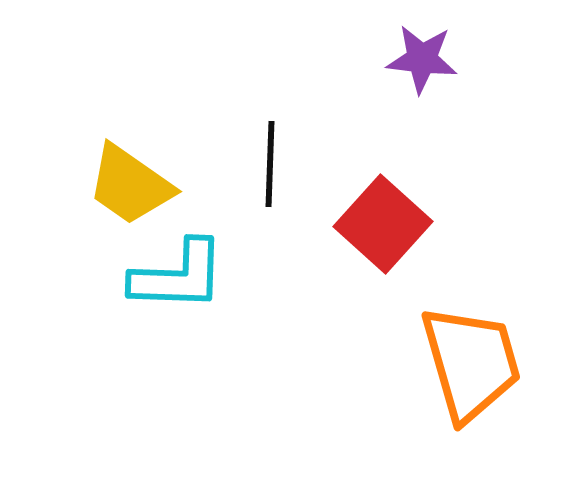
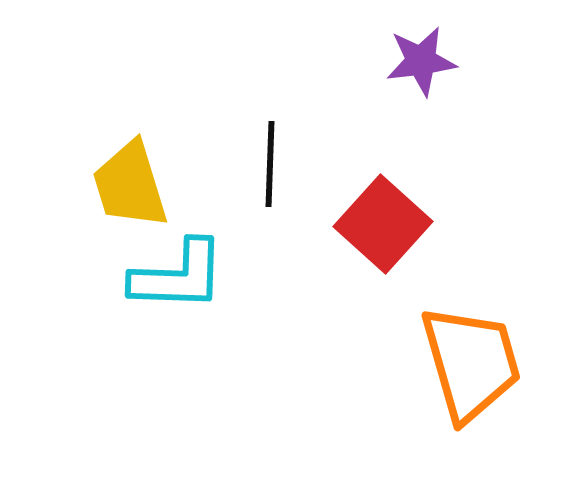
purple star: moved 1 px left, 2 px down; rotated 14 degrees counterclockwise
yellow trapezoid: rotated 38 degrees clockwise
